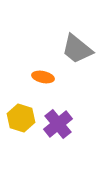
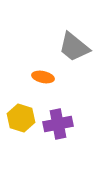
gray trapezoid: moved 3 px left, 2 px up
purple cross: rotated 28 degrees clockwise
